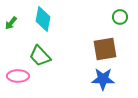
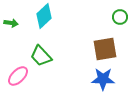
cyan diamond: moved 1 px right, 3 px up; rotated 35 degrees clockwise
green arrow: rotated 120 degrees counterclockwise
green trapezoid: moved 1 px right
pink ellipse: rotated 45 degrees counterclockwise
